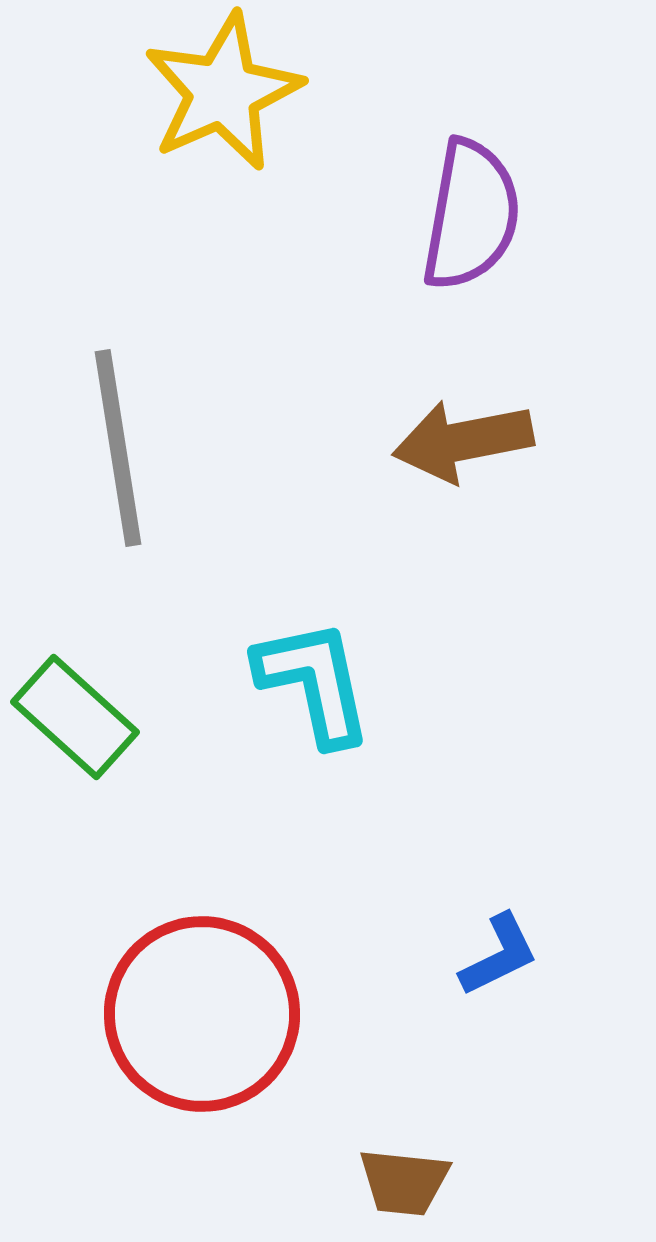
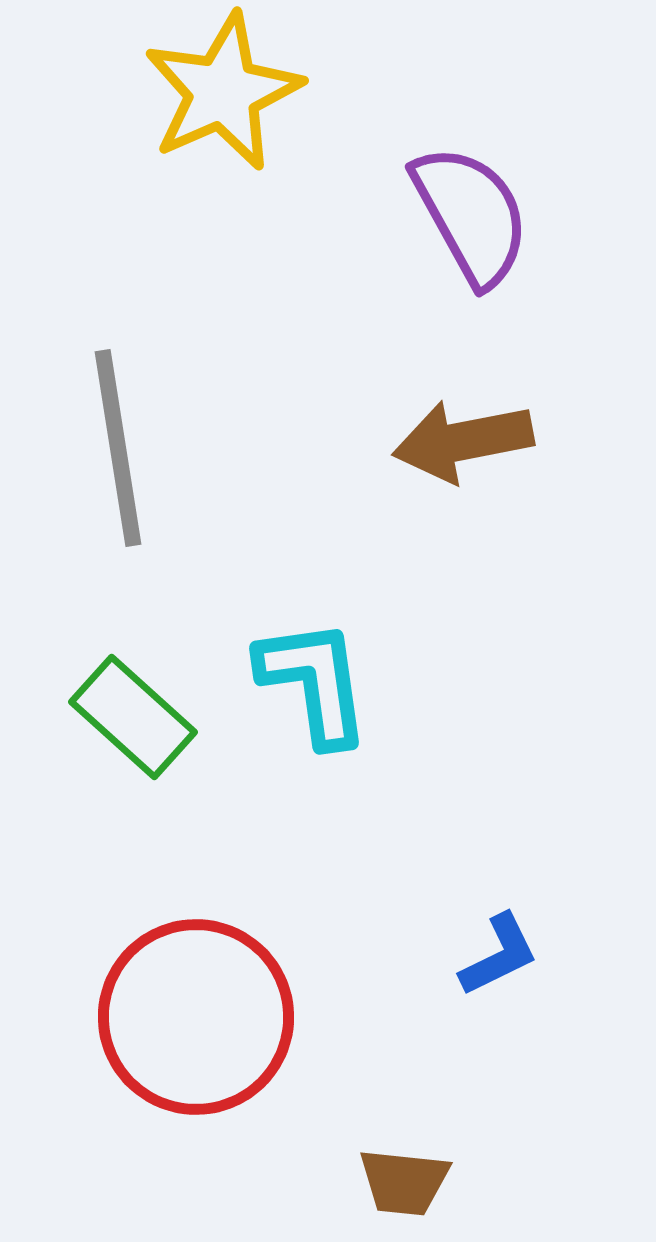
purple semicircle: rotated 39 degrees counterclockwise
cyan L-shape: rotated 4 degrees clockwise
green rectangle: moved 58 px right
red circle: moved 6 px left, 3 px down
